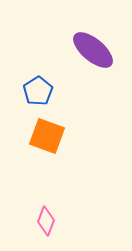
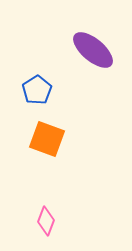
blue pentagon: moved 1 px left, 1 px up
orange square: moved 3 px down
